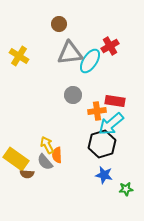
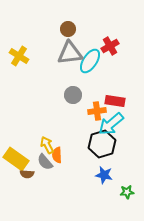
brown circle: moved 9 px right, 5 px down
green star: moved 1 px right, 3 px down
